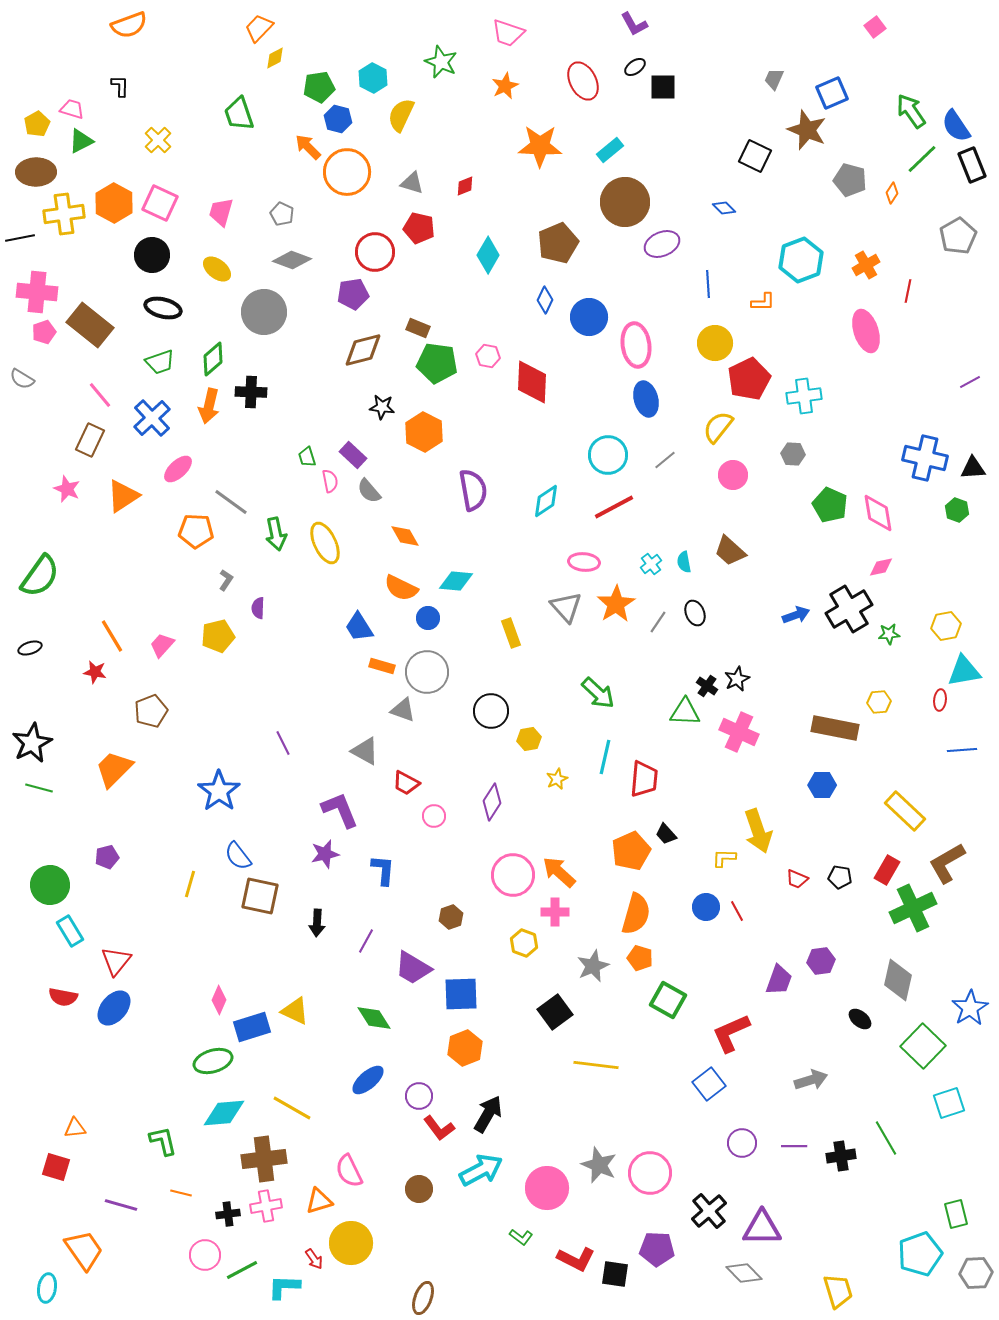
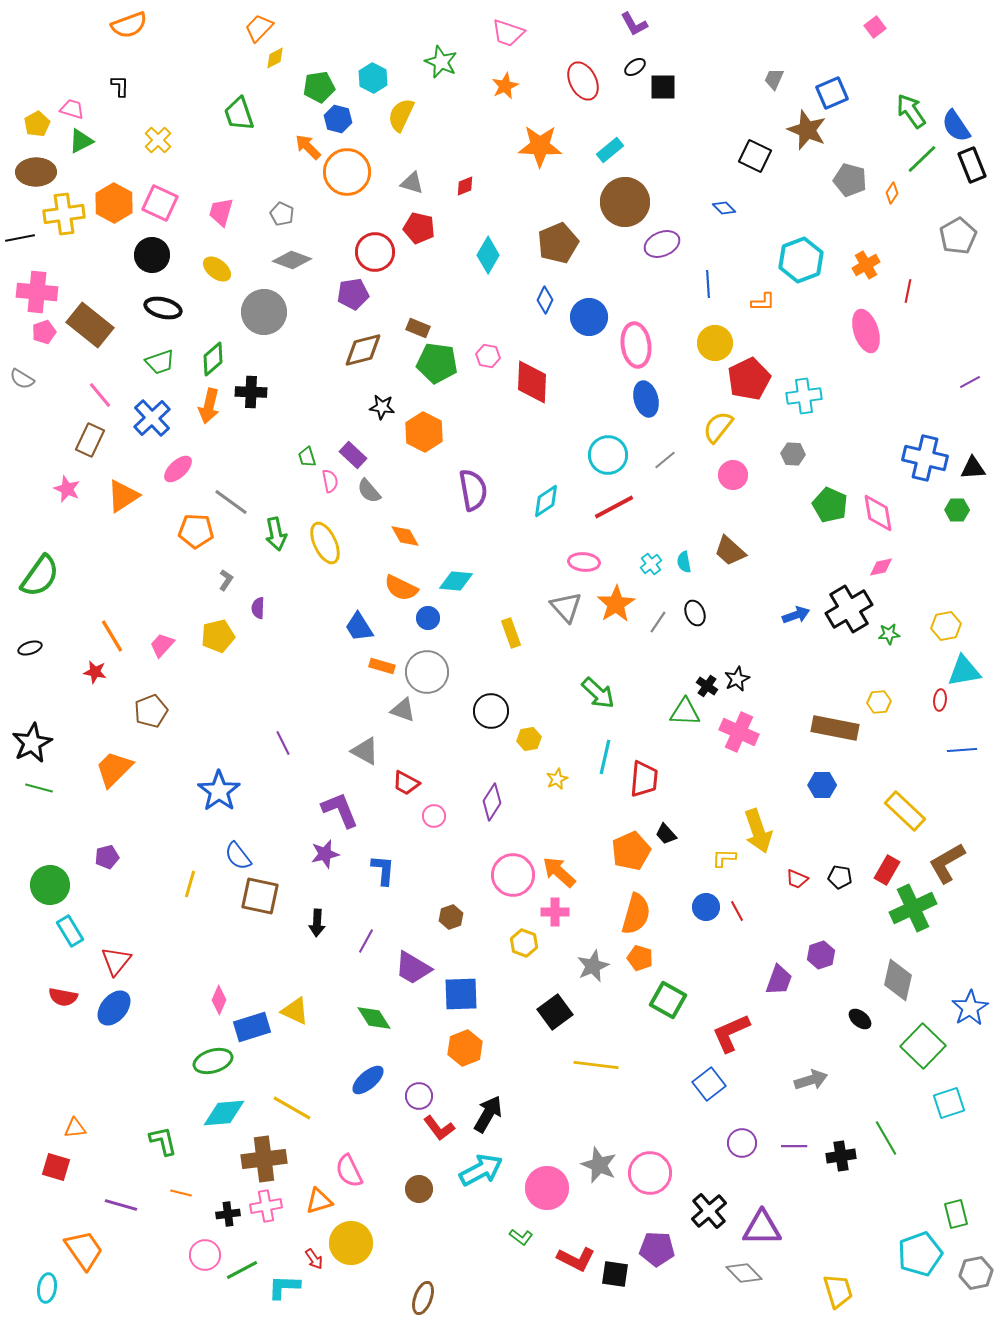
green hexagon at (957, 510): rotated 20 degrees counterclockwise
purple hexagon at (821, 961): moved 6 px up; rotated 12 degrees counterclockwise
gray hexagon at (976, 1273): rotated 8 degrees counterclockwise
